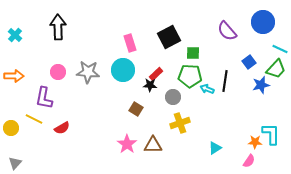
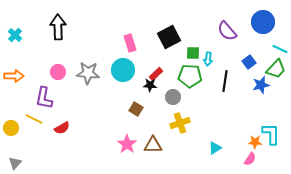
gray star: moved 1 px down
cyan arrow: moved 1 px right, 30 px up; rotated 104 degrees counterclockwise
pink semicircle: moved 1 px right, 2 px up
